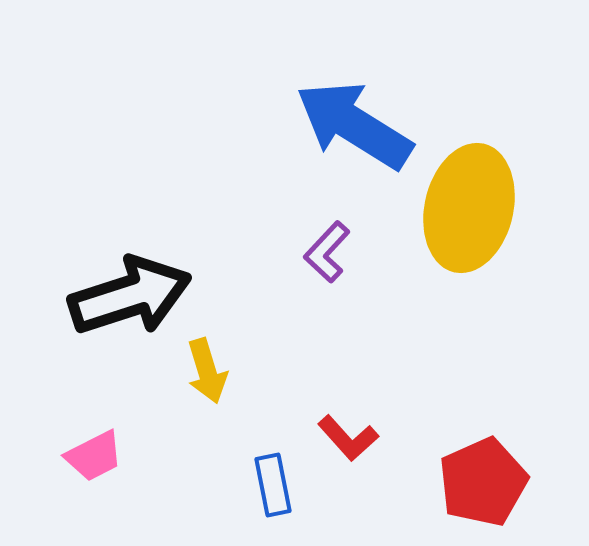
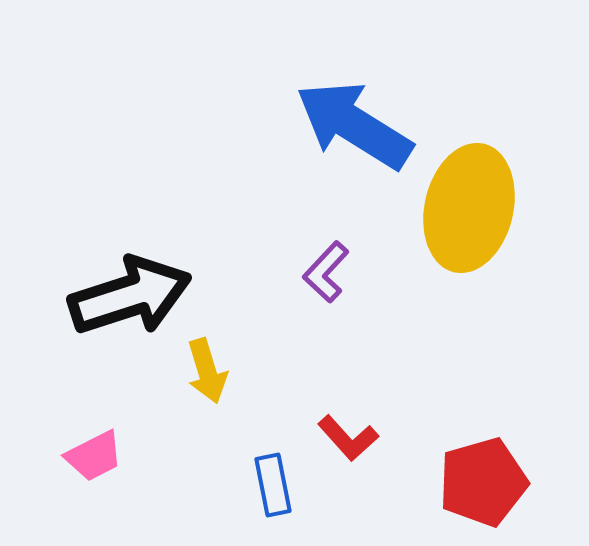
purple L-shape: moved 1 px left, 20 px down
red pentagon: rotated 8 degrees clockwise
